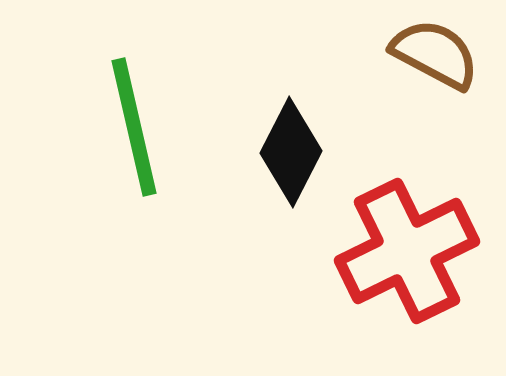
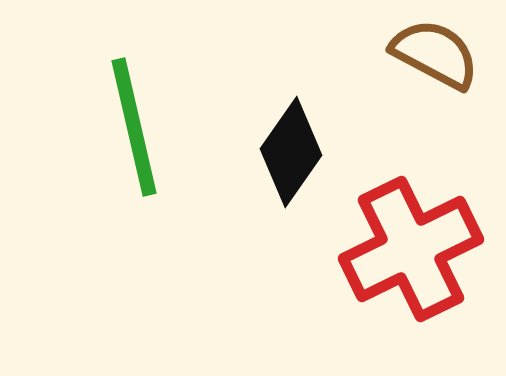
black diamond: rotated 8 degrees clockwise
red cross: moved 4 px right, 2 px up
